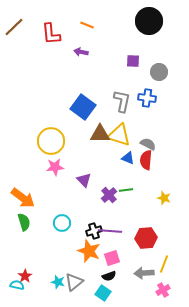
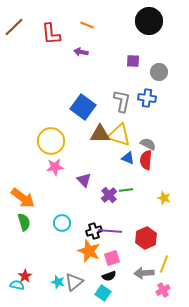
red hexagon: rotated 20 degrees counterclockwise
